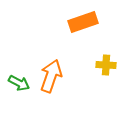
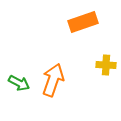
orange arrow: moved 2 px right, 4 px down
